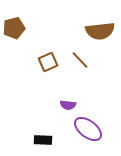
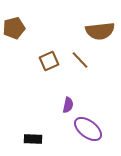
brown square: moved 1 px right, 1 px up
purple semicircle: rotated 84 degrees counterclockwise
black rectangle: moved 10 px left, 1 px up
